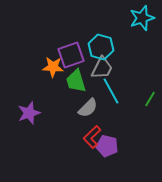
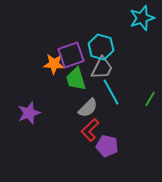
orange star: moved 1 px right, 3 px up
green trapezoid: moved 2 px up
cyan line: moved 1 px down
red L-shape: moved 2 px left, 7 px up
